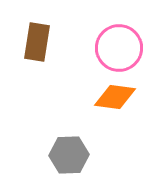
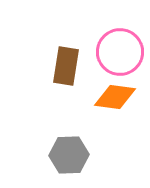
brown rectangle: moved 29 px right, 24 px down
pink circle: moved 1 px right, 4 px down
